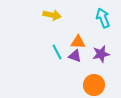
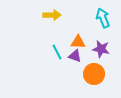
yellow arrow: rotated 12 degrees counterclockwise
purple star: moved 5 px up; rotated 24 degrees clockwise
orange circle: moved 11 px up
